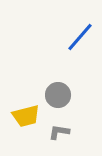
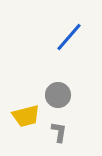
blue line: moved 11 px left
gray L-shape: rotated 90 degrees clockwise
